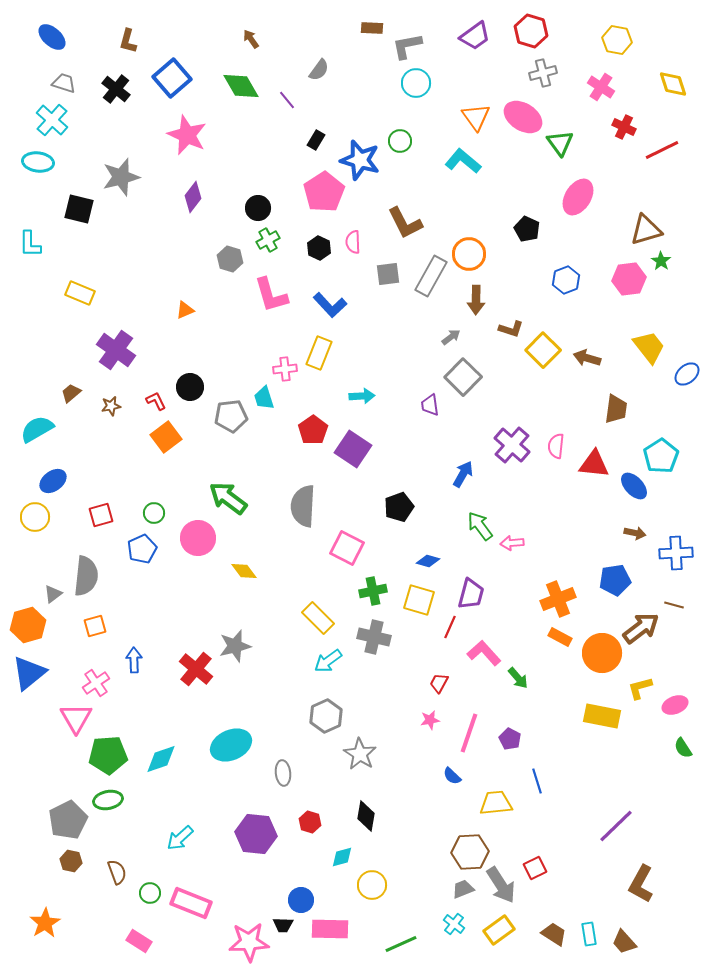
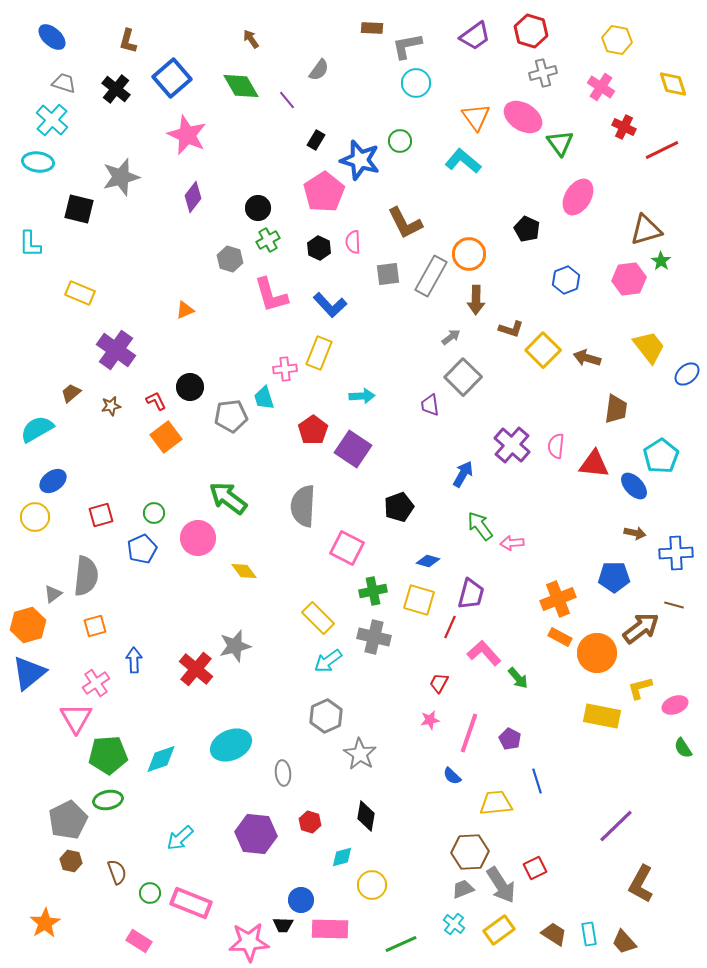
blue pentagon at (615, 580): moved 1 px left, 3 px up; rotated 8 degrees clockwise
orange circle at (602, 653): moved 5 px left
